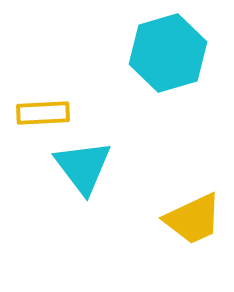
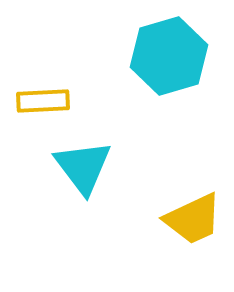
cyan hexagon: moved 1 px right, 3 px down
yellow rectangle: moved 12 px up
